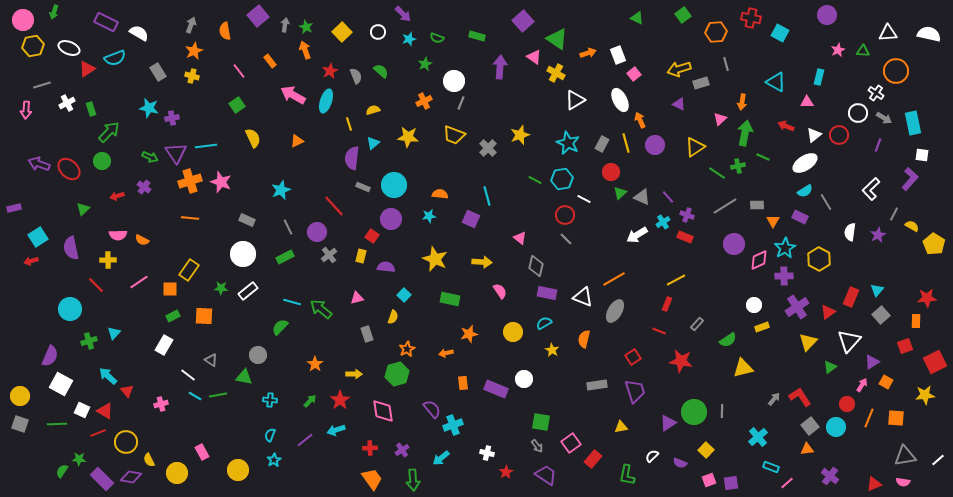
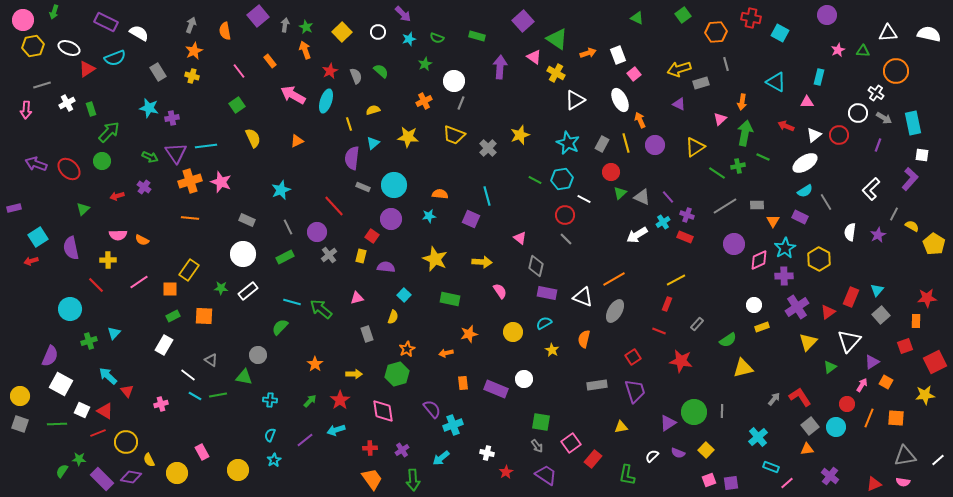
purple arrow at (39, 164): moved 3 px left
purple semicircle at (680, 463): moved 2 px left, 10 px up
